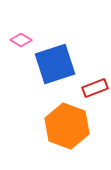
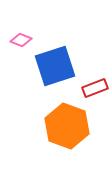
pink diamond: rotated 10 degrees counterclockwise
blue square: moved 2 px down
